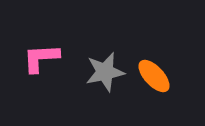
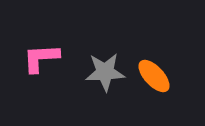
gray star: rotated 9 degrees clockwise
